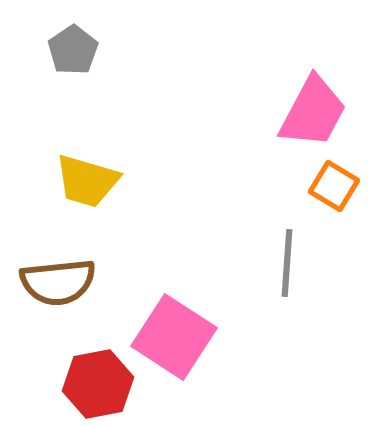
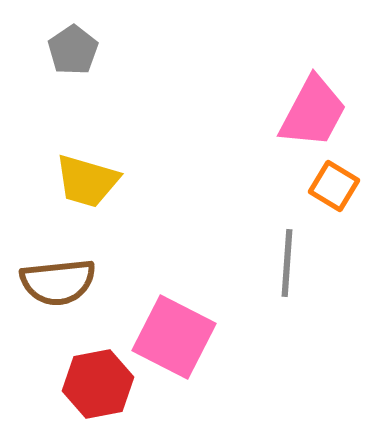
pink square: rotated 6 degrees counterclockwise
